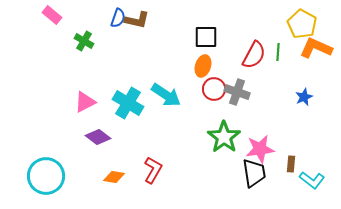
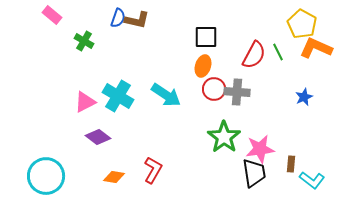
green line: rotated 30 degrees counterclockwise
gray cross: rotated 15 degrees counterclockwise
cyan cross: moved 10 px left, 7 px up
